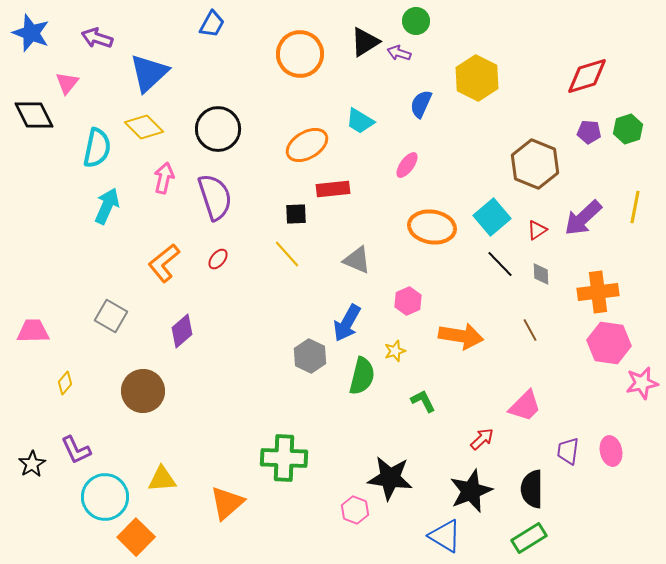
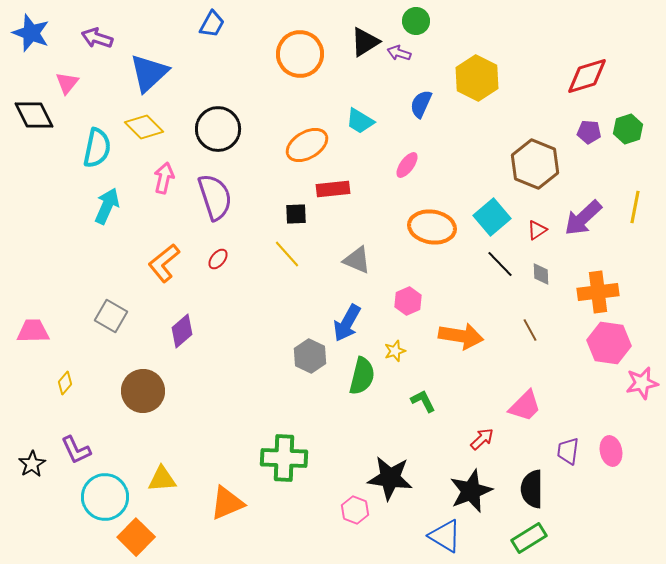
orange triangle at (227, 503): rotated 18 degrees clockwise
